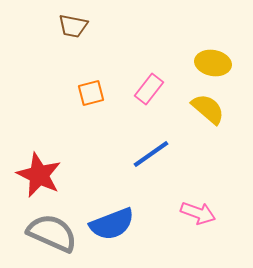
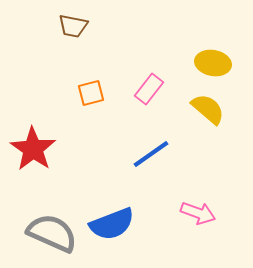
red star: moved 6 px left, 26 px up; rotated 9 degrees clockwise
